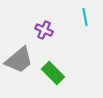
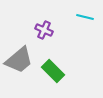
cyan line: rotated 66 degrees counterclockwise
green rectangle: moved 2 px up
